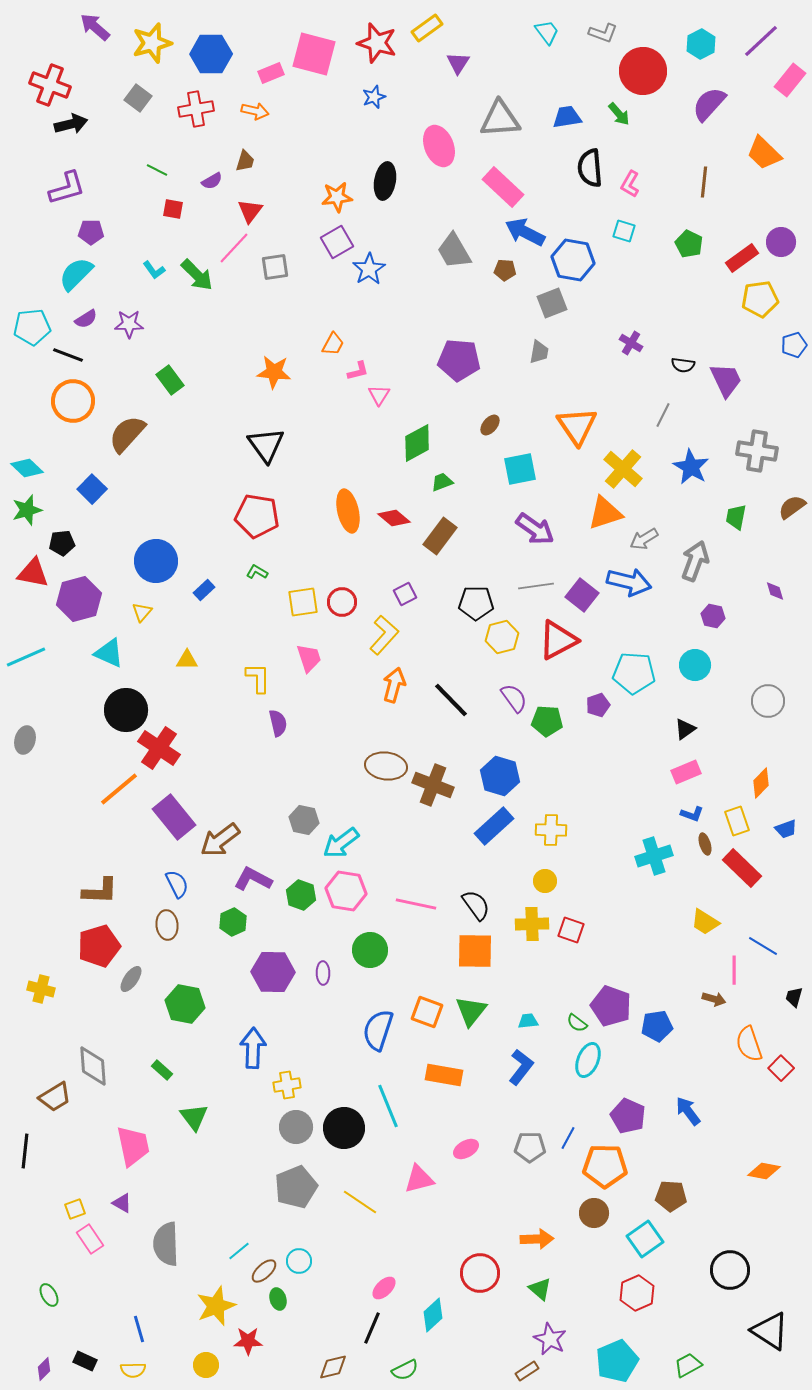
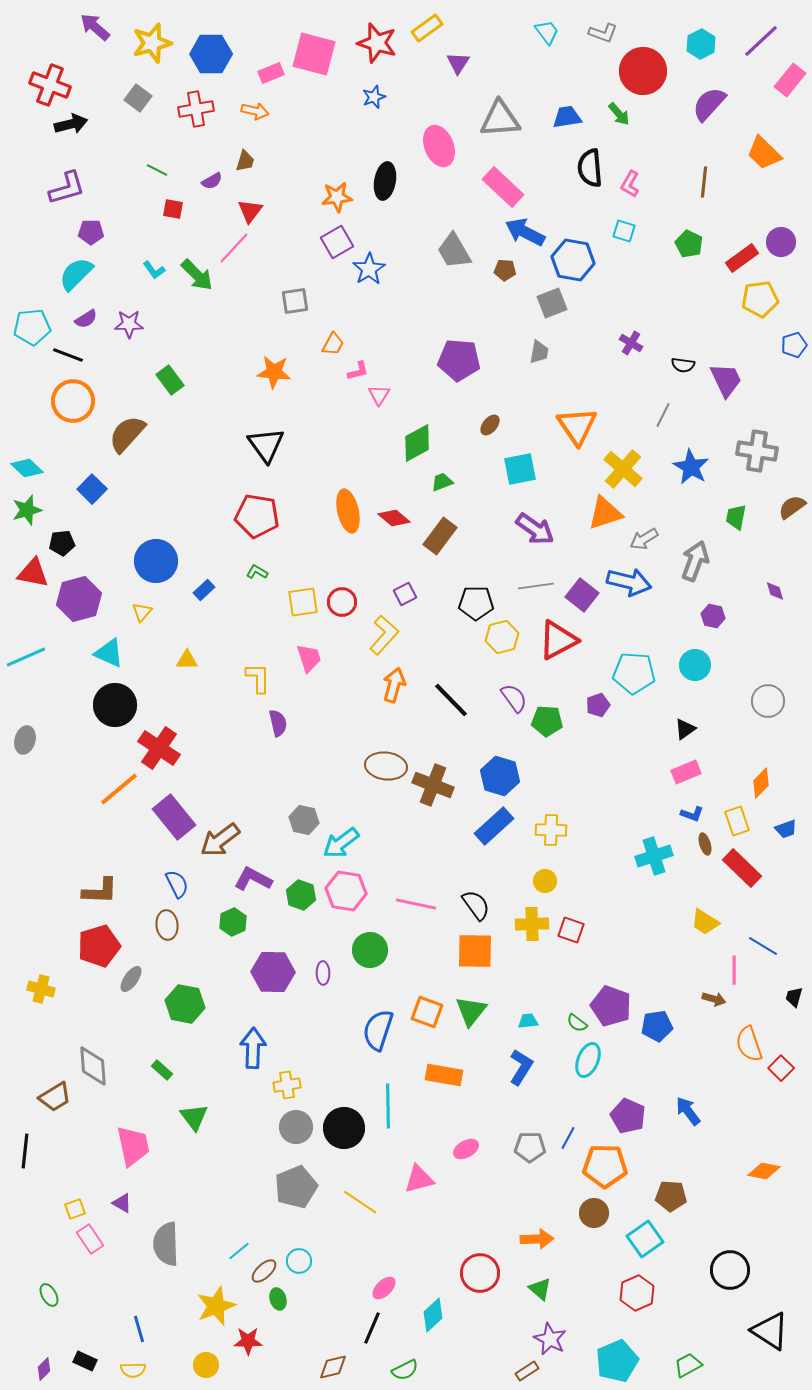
gray square at (275, 267): moved 20 px right, 34 px down
black circle at (126, 710): moved 11 px left, 5 px up
blue L-shape at (521, 1067): rotated 6 degrees counterclockwise
cyan line at (388, 1106): rotated 21 degrees clockwise
